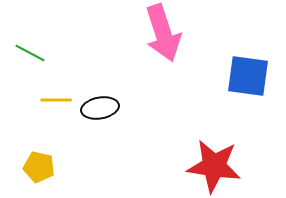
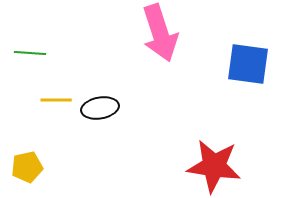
pink arrow: moved 3 px left
green line: rotated 24 degrees counterclockwise
blue square: moved 12 px up
yellow pentagon: moved 12 px left; rotated 24 degrees counterclockwise
